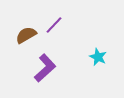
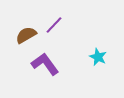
purple L-shape: moved 4 px up; rotated 84 degrees counterclockwise
